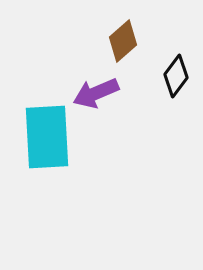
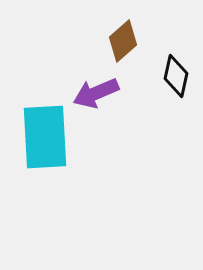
black diamond: rotated 24 degrees counterclockwise
cyan rectangle: moved 2 px left
